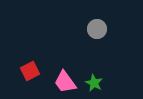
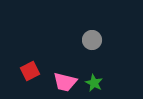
gray circle: moved 5 px left, 11 px down
pink trapezoid: rotated 40 degrees counterclockwise
